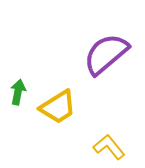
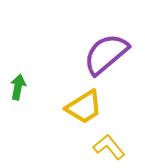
green arrow: moved 5 px up
yellow trapezoid: moved 26 px right
